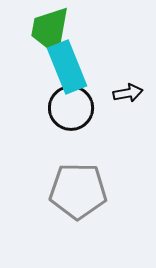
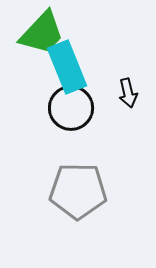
green trapezoid: moved 8 px left, 3 px down; rotated 147 degrees counterclockwise
black arrow: rotated 88 degrees clockwise
